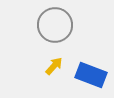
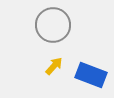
gray circle: moved 2 px left
